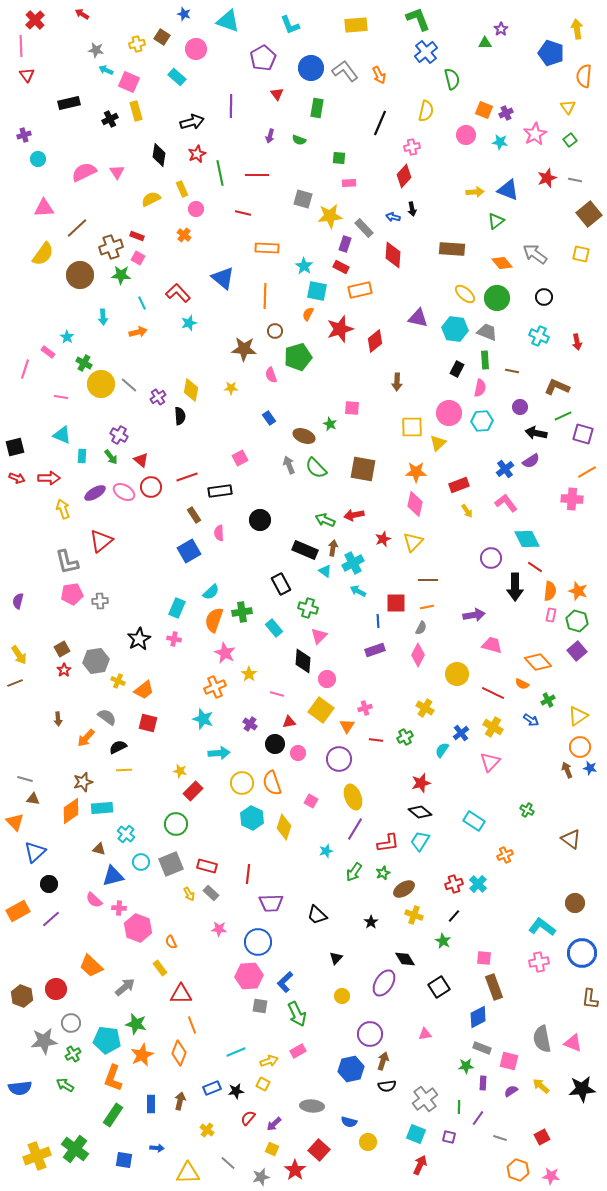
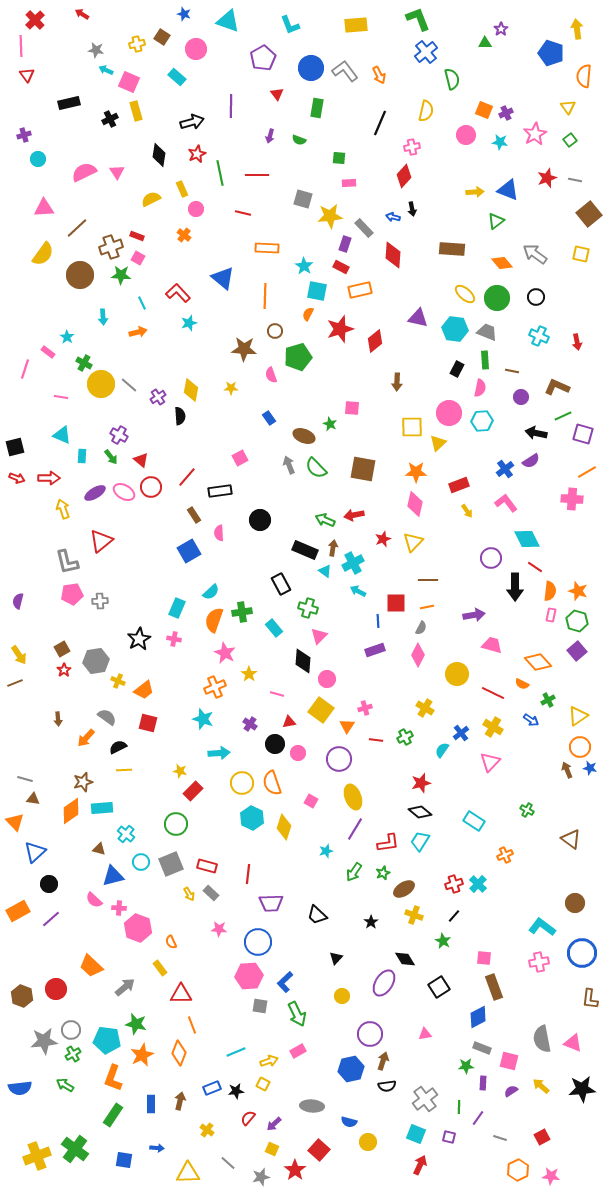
black circle at (544, 297): moved 8 px left
purple circle at (520, 407): moved 1 px right, 10 px up
red line at (187, 477): rotated 30 degrees counterclockwise
gray circle at (71, 1023): moved 7 px down
orange hexagon at (518, 1170): rotated 15 degrees clockwise
